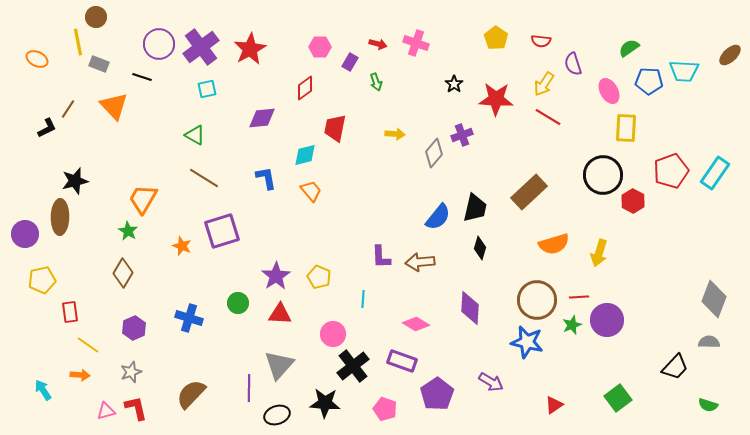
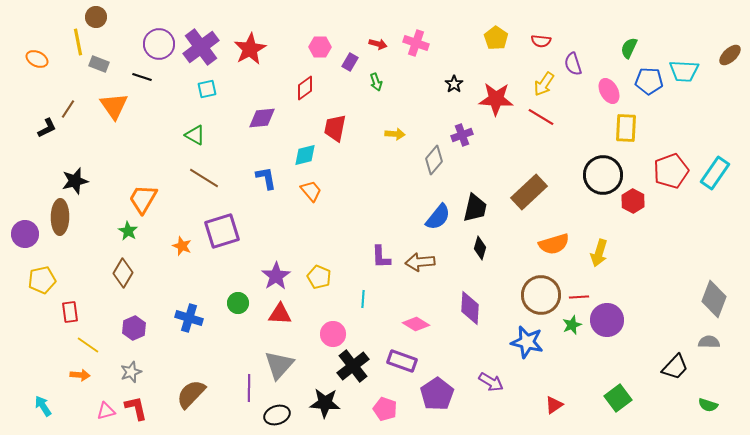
green semicircle at (629, 48): rotated 30 degrees counterclockwise
orange triangle at (114, 106): rotated 8 degrees clockwise
red line at (548, 117): moved 7 px left
gray diamond at (434, 153): moved 7 px down
brown circle at (537, 300): moved 4 px right, 5 px up
cyan arrow at (43, 390): moved 16 px down
